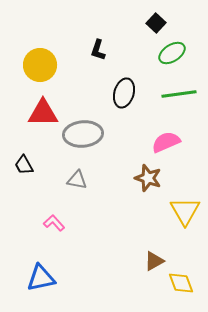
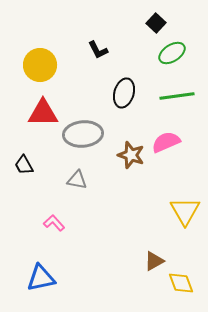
black L-shape: rotated 45 degrees counterclockwise
green line: moved 2 px left, 2 px down
brown star: moved 17 px left, 23 px up
